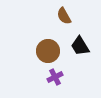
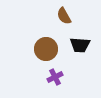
black trapezoid: moved 1 px up; rotated 55 degrees counterclockwise
brown circle: moved 2 px left, 2 px up
